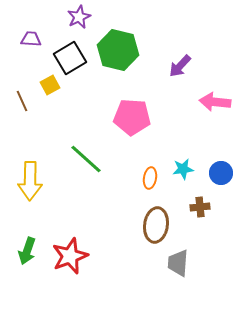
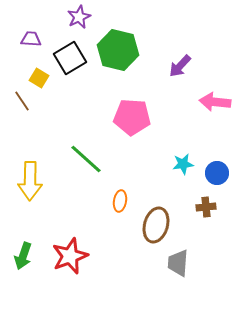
yellow square: moved 11 px left, 7 px up; rotated 30 degrees counterclockwise
brown line: rotated 10 degrees counterclockwise
cyan star: moved 5 px up
blue circle: moved 4 px left
orange ellipse: moved 30 px left, 23 px down
brown cross: moved 6 px right
brown ellipse: rotated 8 degrees clockwise
green arrow: moved 4 px left, 5 px down
